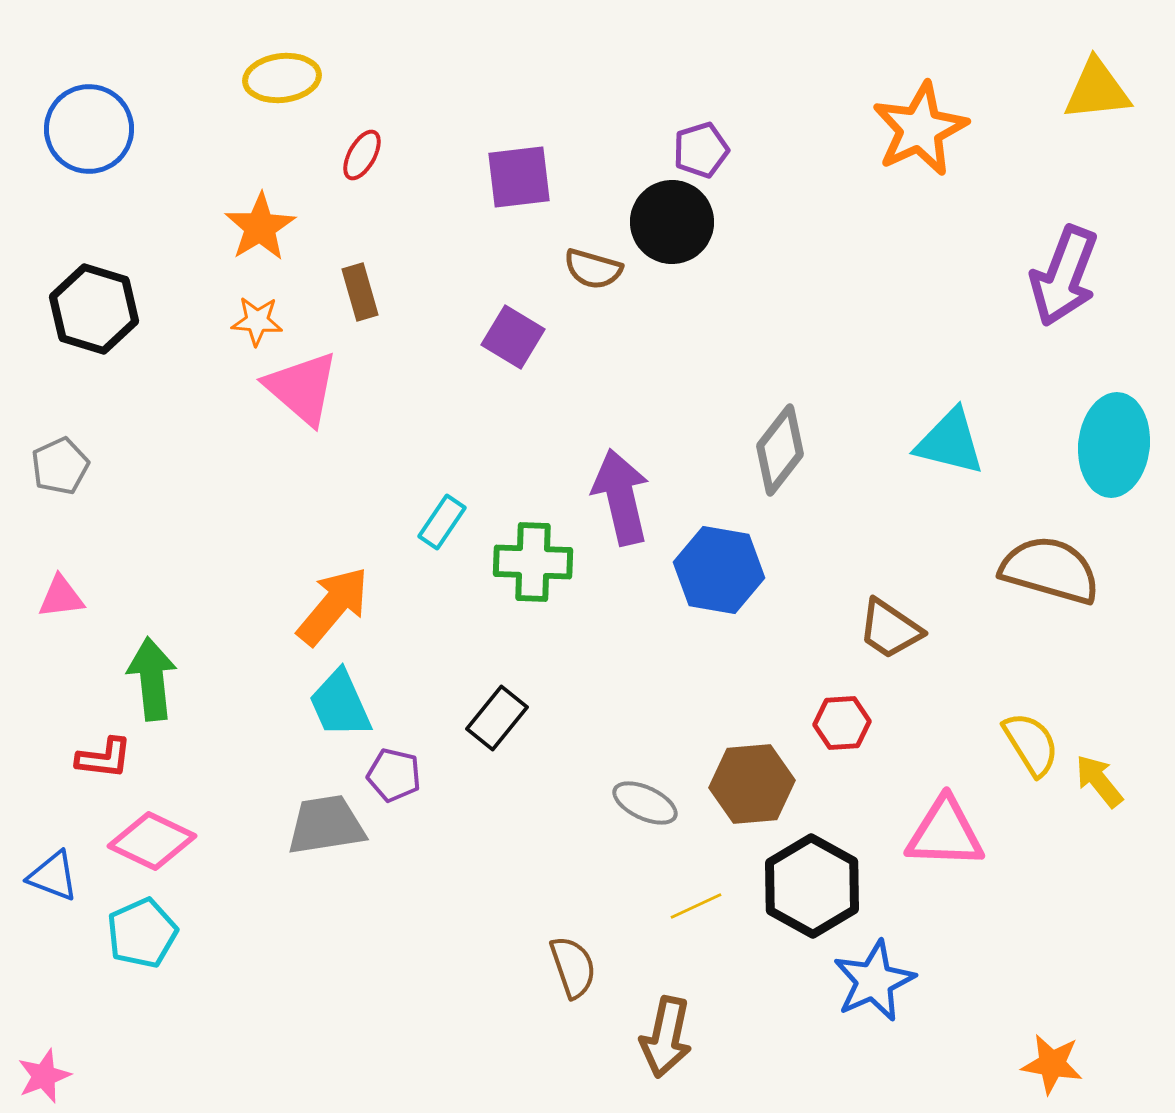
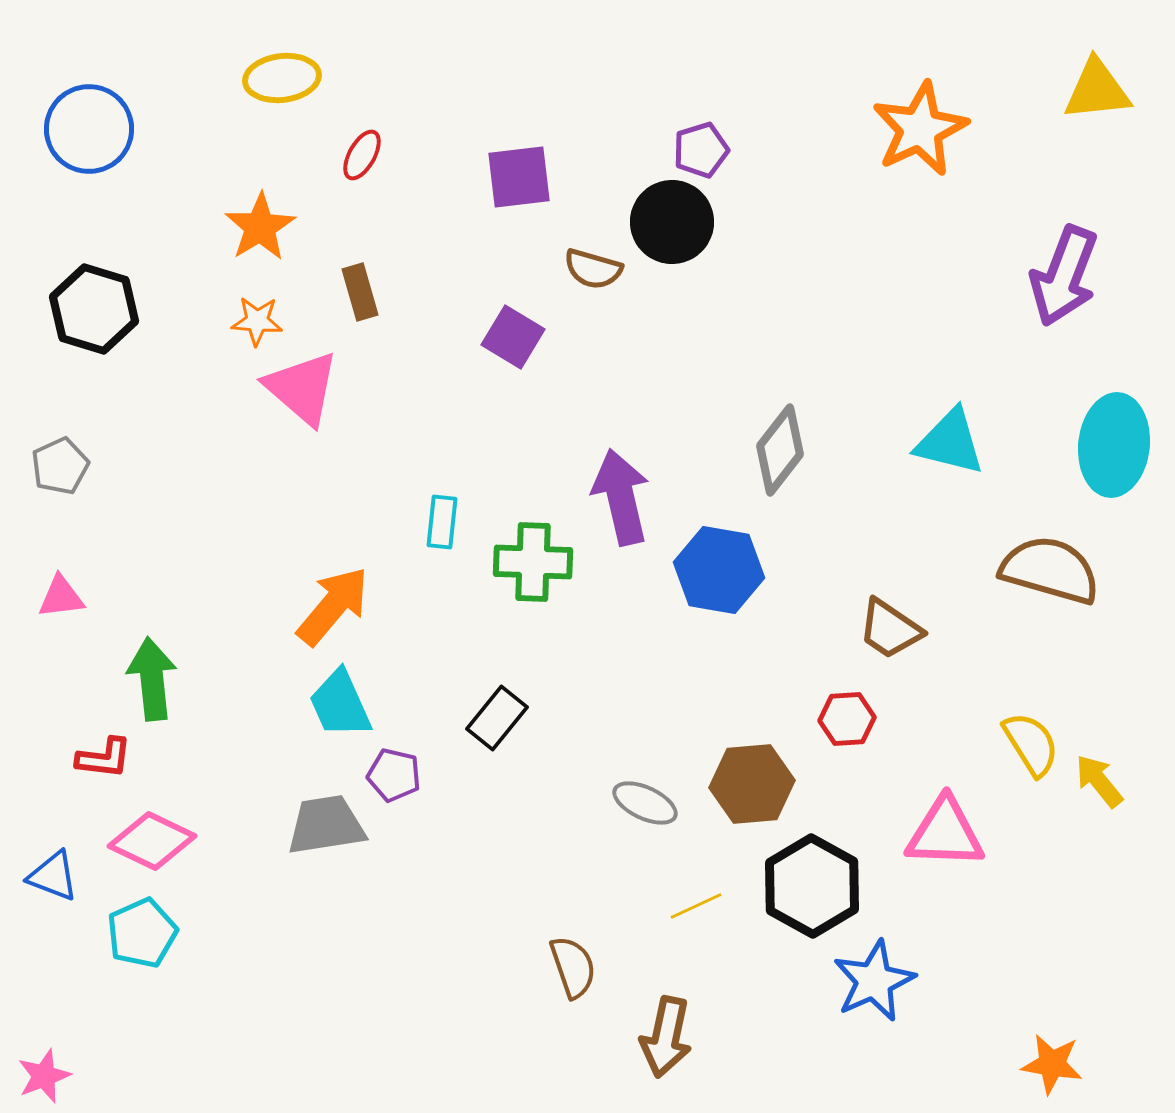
cyan rectangle at (442, 522): rotated 28 degrees counterclockwise
red hexagon at (842, 723): moved 5 px right, 4 px up
